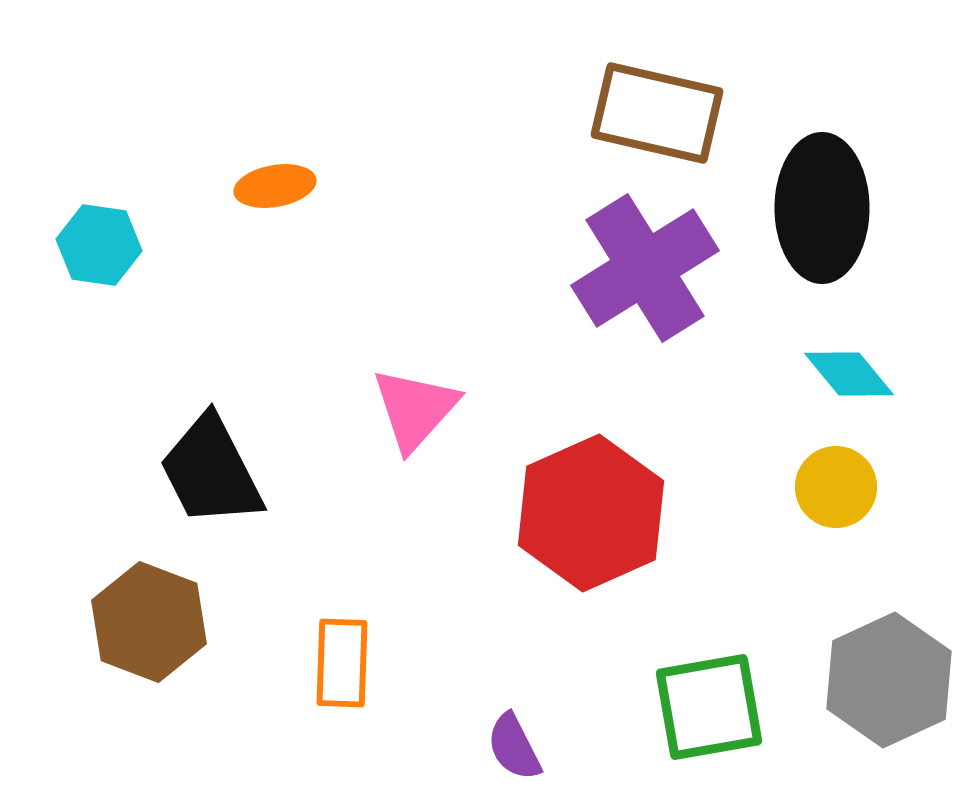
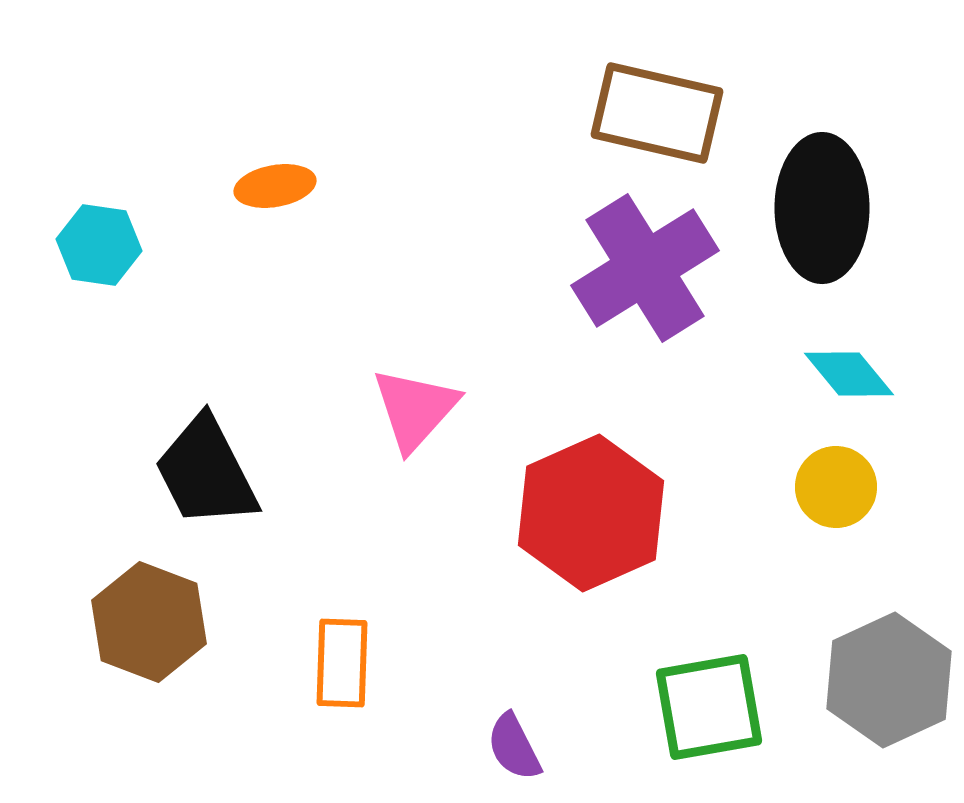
black trapezoid: moved 5 px left, 1 px down
